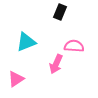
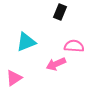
pink arrow: rotated 42 degrees clockwise
pink triangle: moved 2 px left, 1 px up
